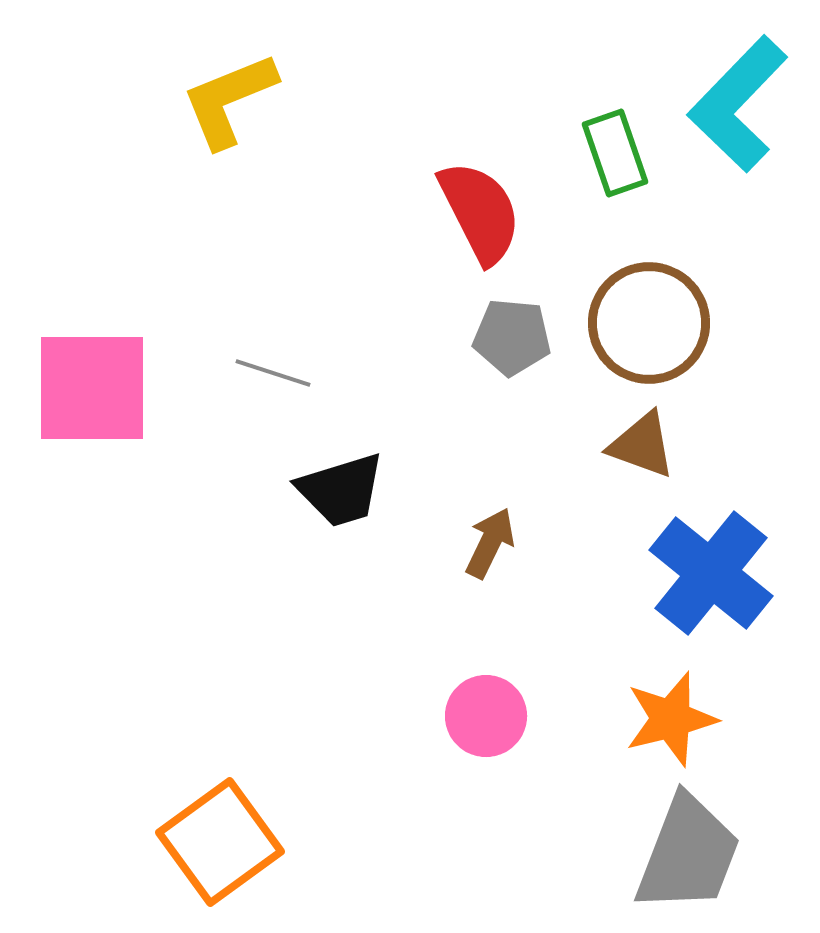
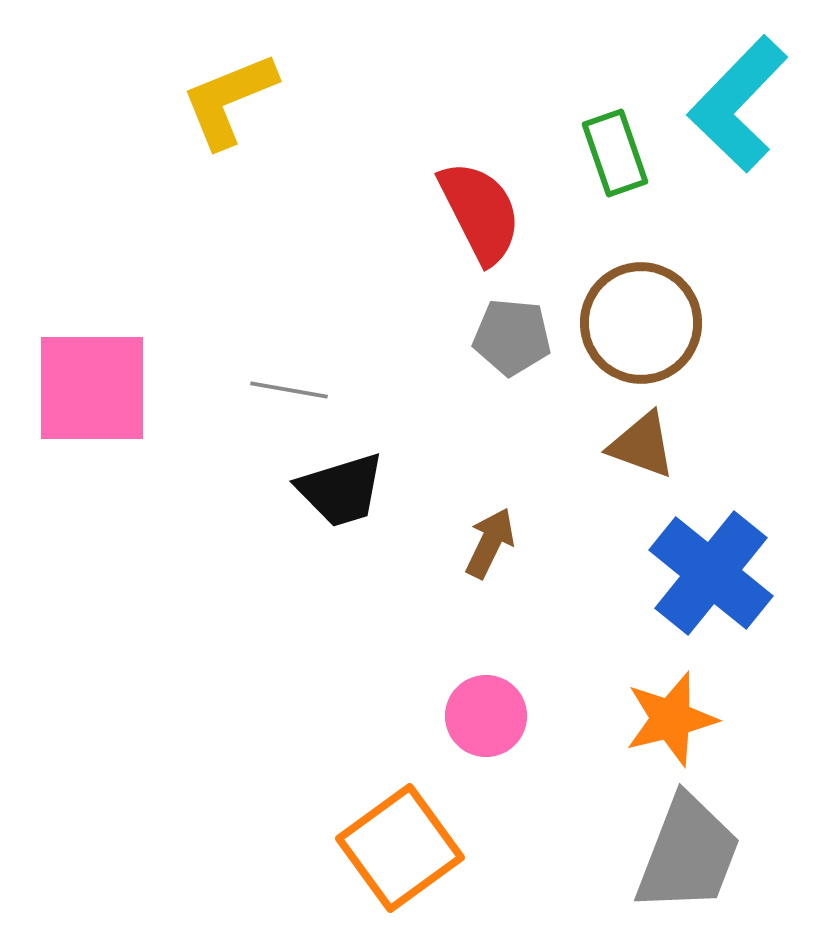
brown circle: moved 8 px left
gray line: moved 16 px right, 17 px down; rotated 8 degrees counterclockwise
orange square: moved 180 px right, 6 px down
